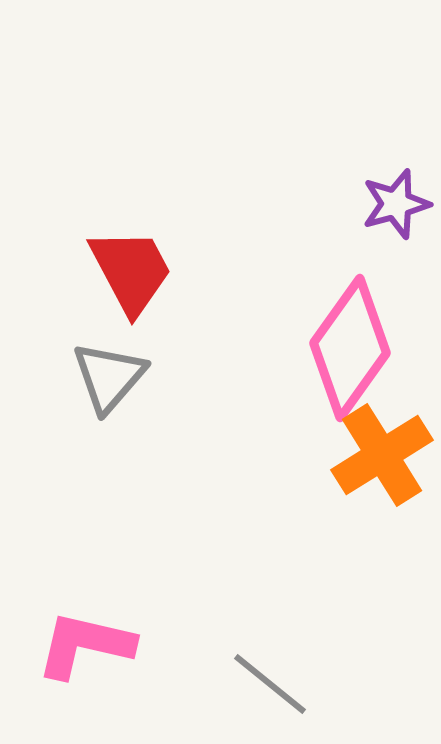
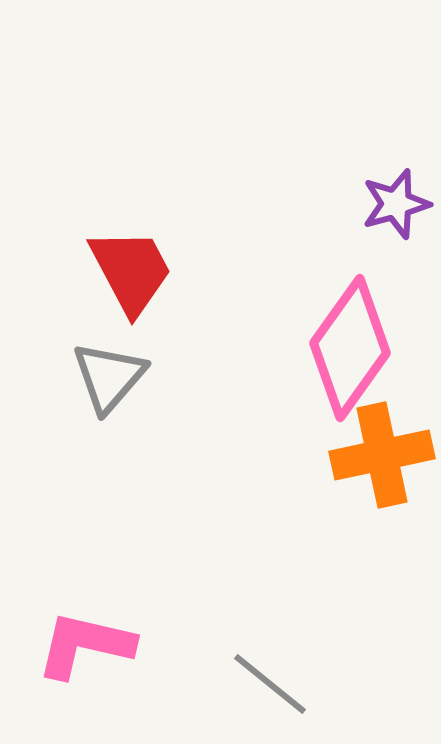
orange cross: rotated 20 degrees clockwise
